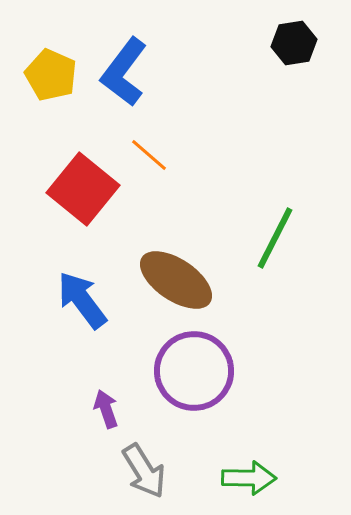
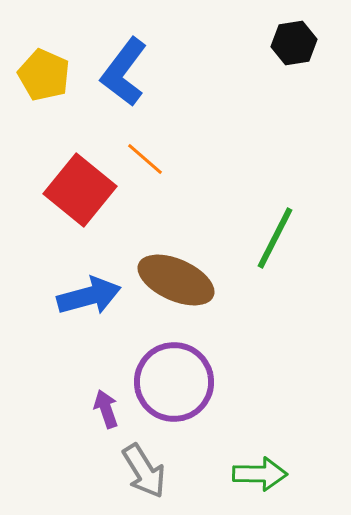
yellow pentagon: moved 7 px left
orange line: moved 4 px left, 4 px down
red square: moved 3 px left, 1 px down
brown ellipse: rotated 10 degrees counterclockwise
blue arrow: moved 7 px right, 4 px up; rotated 112 degrees clockwise
purple circle: moved 20 px left, 11 px down
green arrow: moved 11 px right, 4 px up
